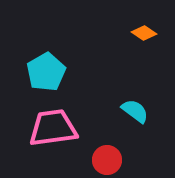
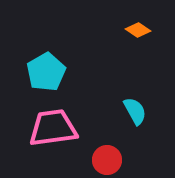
orange diamond: moved 6 px left, 3 px up
cyan semicircle: rotated 24 degrees clockwise
